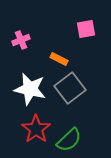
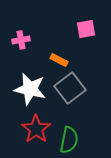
pink cross: rotated 12 degrees clockwise
orange rectangle: moved 1 px down
green semicircle: rotated 36 degrees counterclockwise
